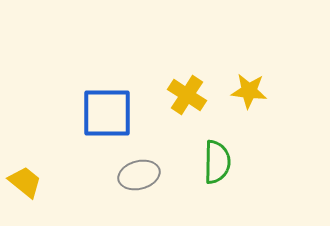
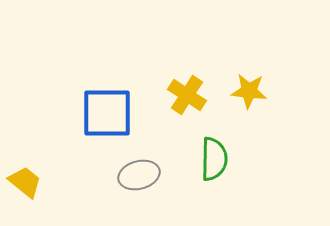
green semicircle: moved 3 px left, 3 px up
